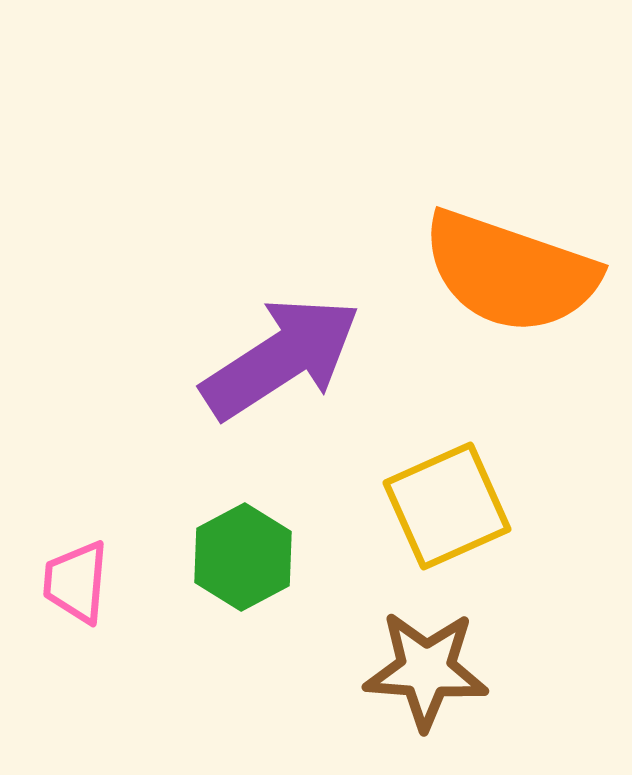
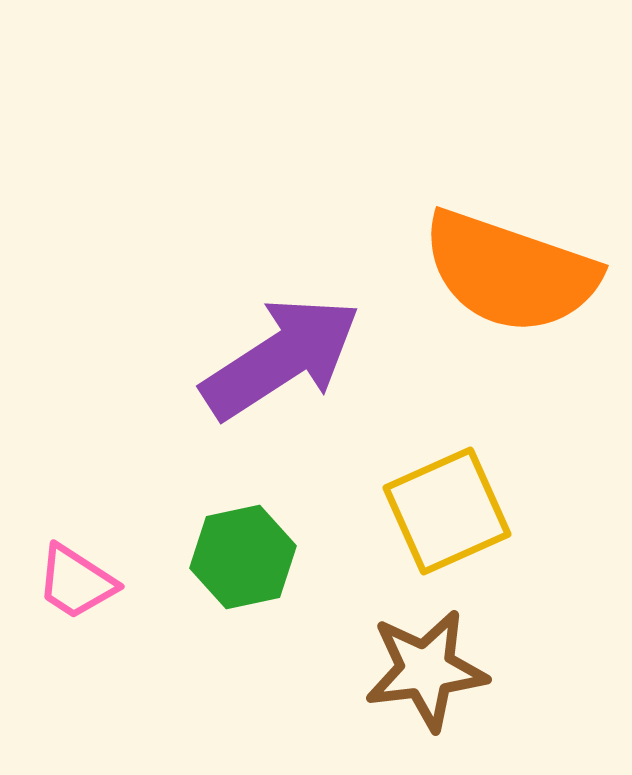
yellow square: moved 5 px down
green hexagon: rotated 16 degrees clockwise
pink trapezoid: rotated 62 degrees counterclockwise
brown star: rotated 11 degrees counterclockwise
